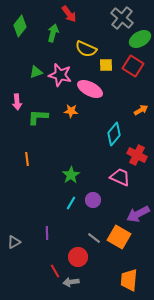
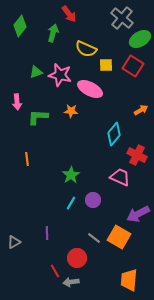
red circle: moved 1 px left, 1 px down
